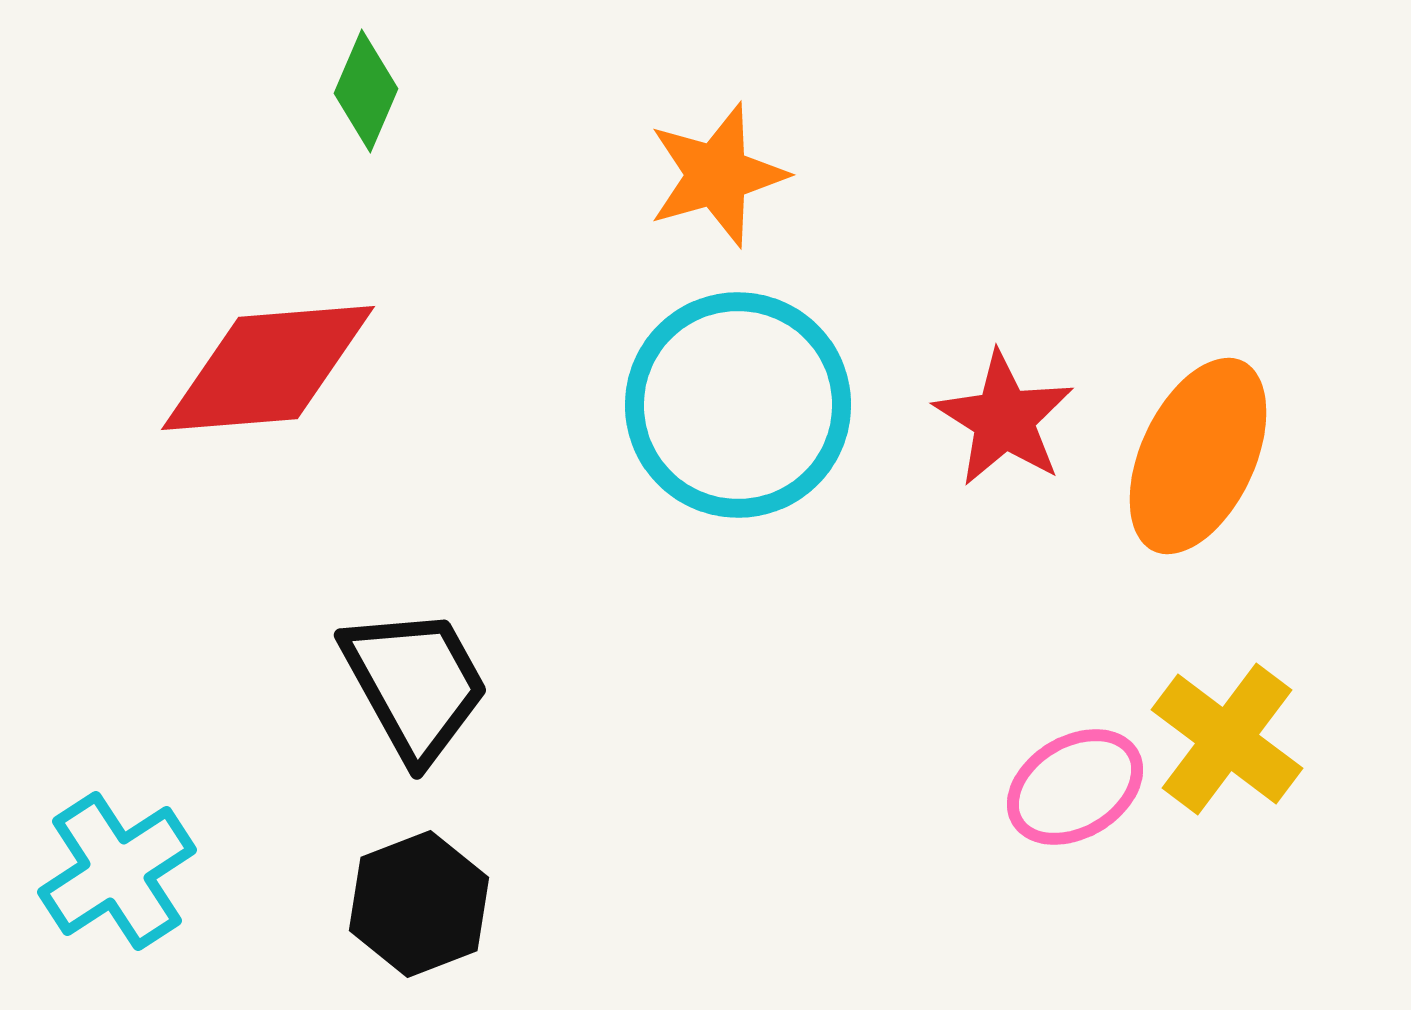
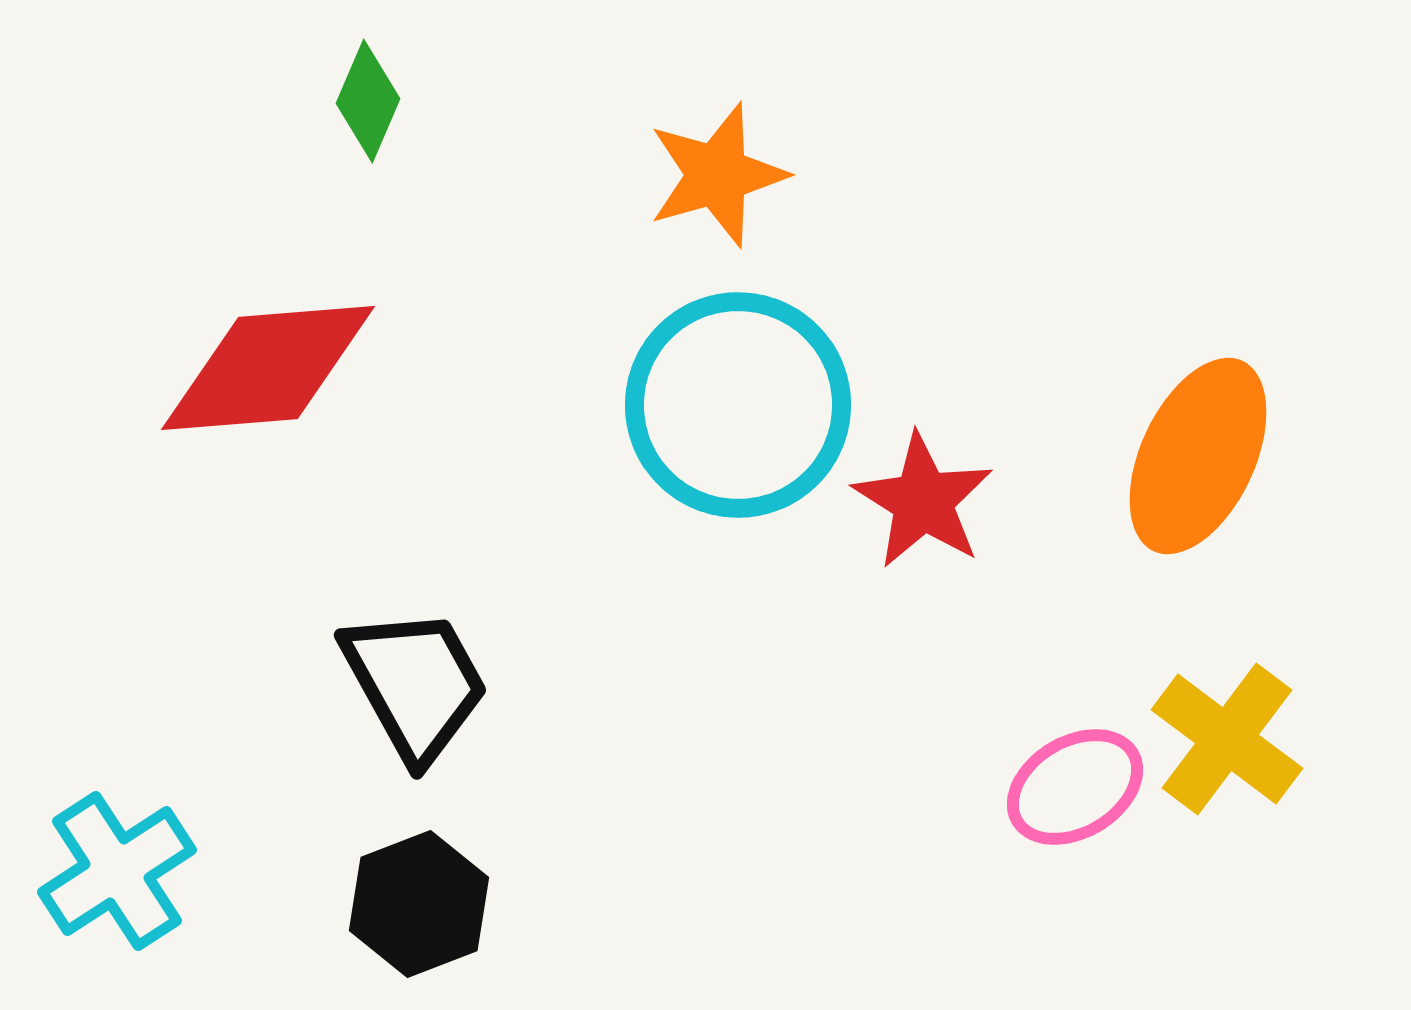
green diamond: moved 2 px right, 10 px down
red star: moved 81 px left, 82 px down
